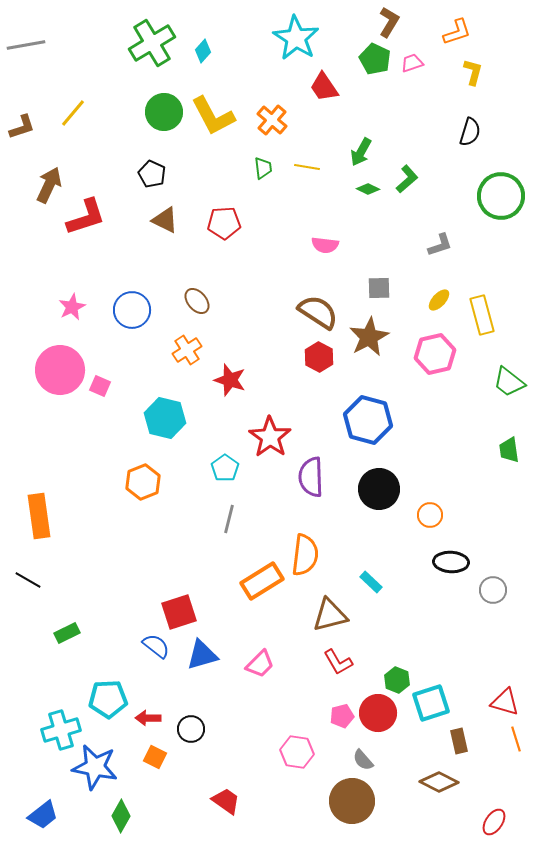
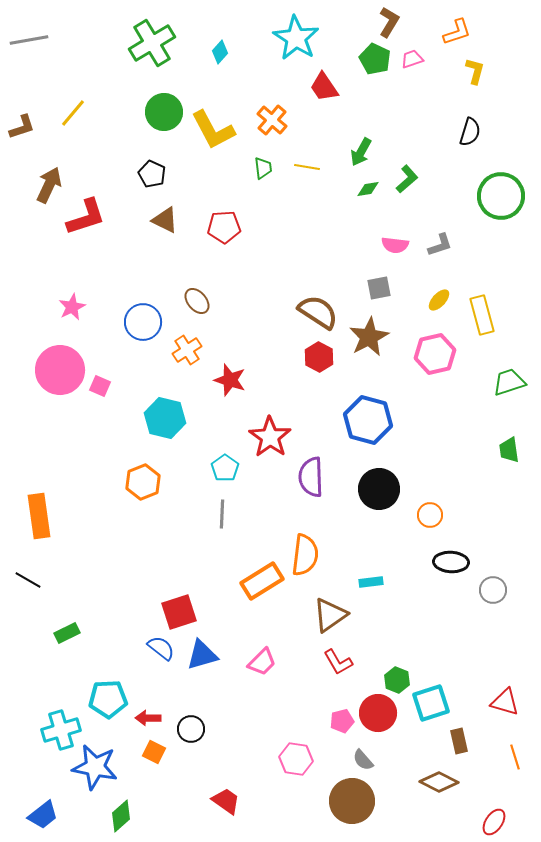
gray line at (26, 45): moved 3 px right, 5 px up
cyan diamond at (203, 51): moved 17 px right, 1 px down
pink trapezoid at (412, 63): moved 4 px up
yellow L-shape at (473, 72): moved 2 px right, 1 px up
yellow L-shape at (213, 116): moved 14 px down
green diamond at (368, 189): rotated 35 degrees counterclockwise
red pentagon at (224, 223): moved 4 px down
pink semicircle at (325, 245): moved 70 px right
gray square at (379, 288): rotated 10 degrees counterclockwise
blue circle at (132, 310): moved 11 px right, 12 px down
green trapezoid at (509, 382): rotated 124 degrees clockwise
gray line at (229, 519): moved 7 px left, 5 px up; rotated 12 degrees counterclockwise
cyan rectangle at (371, 582): rotated 50 degrees counterclockwise
brown triangle at (330, 615): rotated 21 degrees counterclockwise
blue semicircle at (156, 646): moved 5 px right, 2 px down
pink trapezoid at (260, 664): moved 2 px right, 2 px up
pink pentagon at (342, 716): moved 5 px down
orange line at (516, 739): moved 1 px left, 18 px down
pink hexagon at (297, 752): moved 1 px left, 7 px down
orange square at (155, 757): moved 1 px left, 5 px up
green diamond at (121, 816): rotated 20 degrees clockwise
